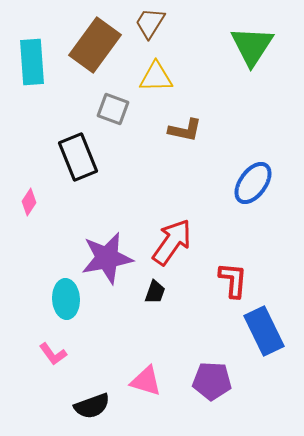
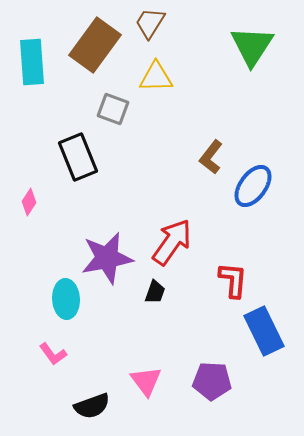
brown L-shape: moved 26 px right, 27 px down; rotated 116 degrees clockwise
blue ellipse: moved 3 px down
pink triangle: rotated 36 degrees clockwise
